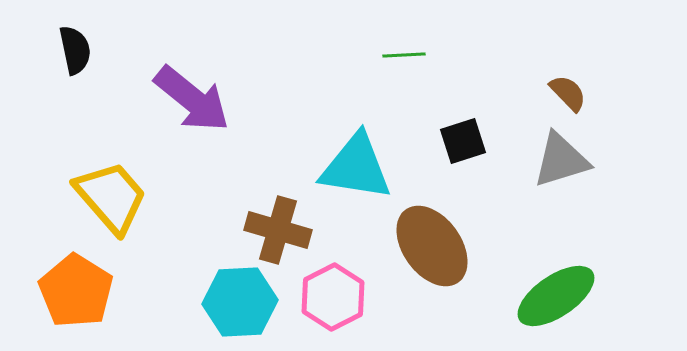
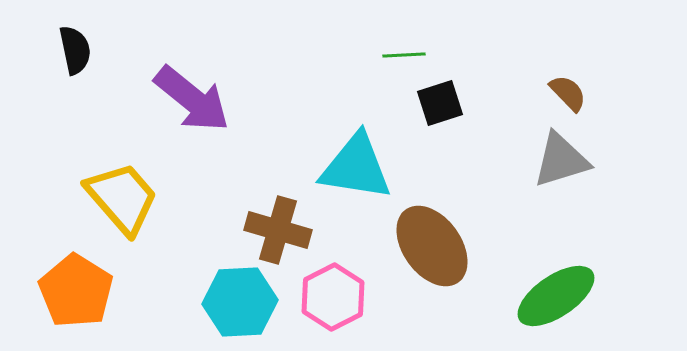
black square: moved 23 px left, 38 px up
yellow trapezoid: moved 11 px right, 1 px down
